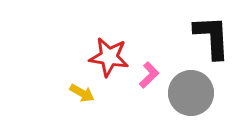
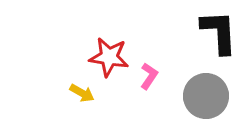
black L-shape: moved 7 px right, 5 px up
pink L-shape: moved 1 px down; rotated 12 degrees counterclockwise
gray circle: moved 15 px right, 3 px down
